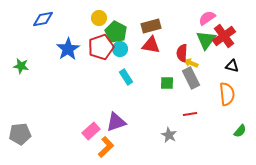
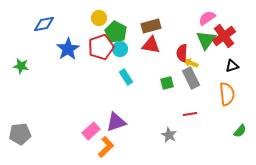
blue diamond: moved 1 px right, 5 px down
black triangle: rotated 32 degrees counterclockwise
green square: rotated 16 degrees counterclockwise
